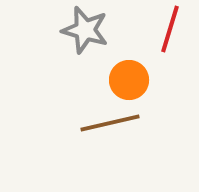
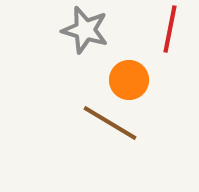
red line: rotated 6 degrees counterclockwise
brown line: rotated 44 degrees clockwise
